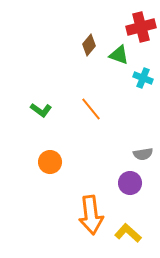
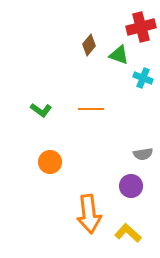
orange line: rotated 50 degrees counterclockwise
purple circle: moved 1 px right, 3 px down
orange arrow: moved 2 px left, 1 px up
